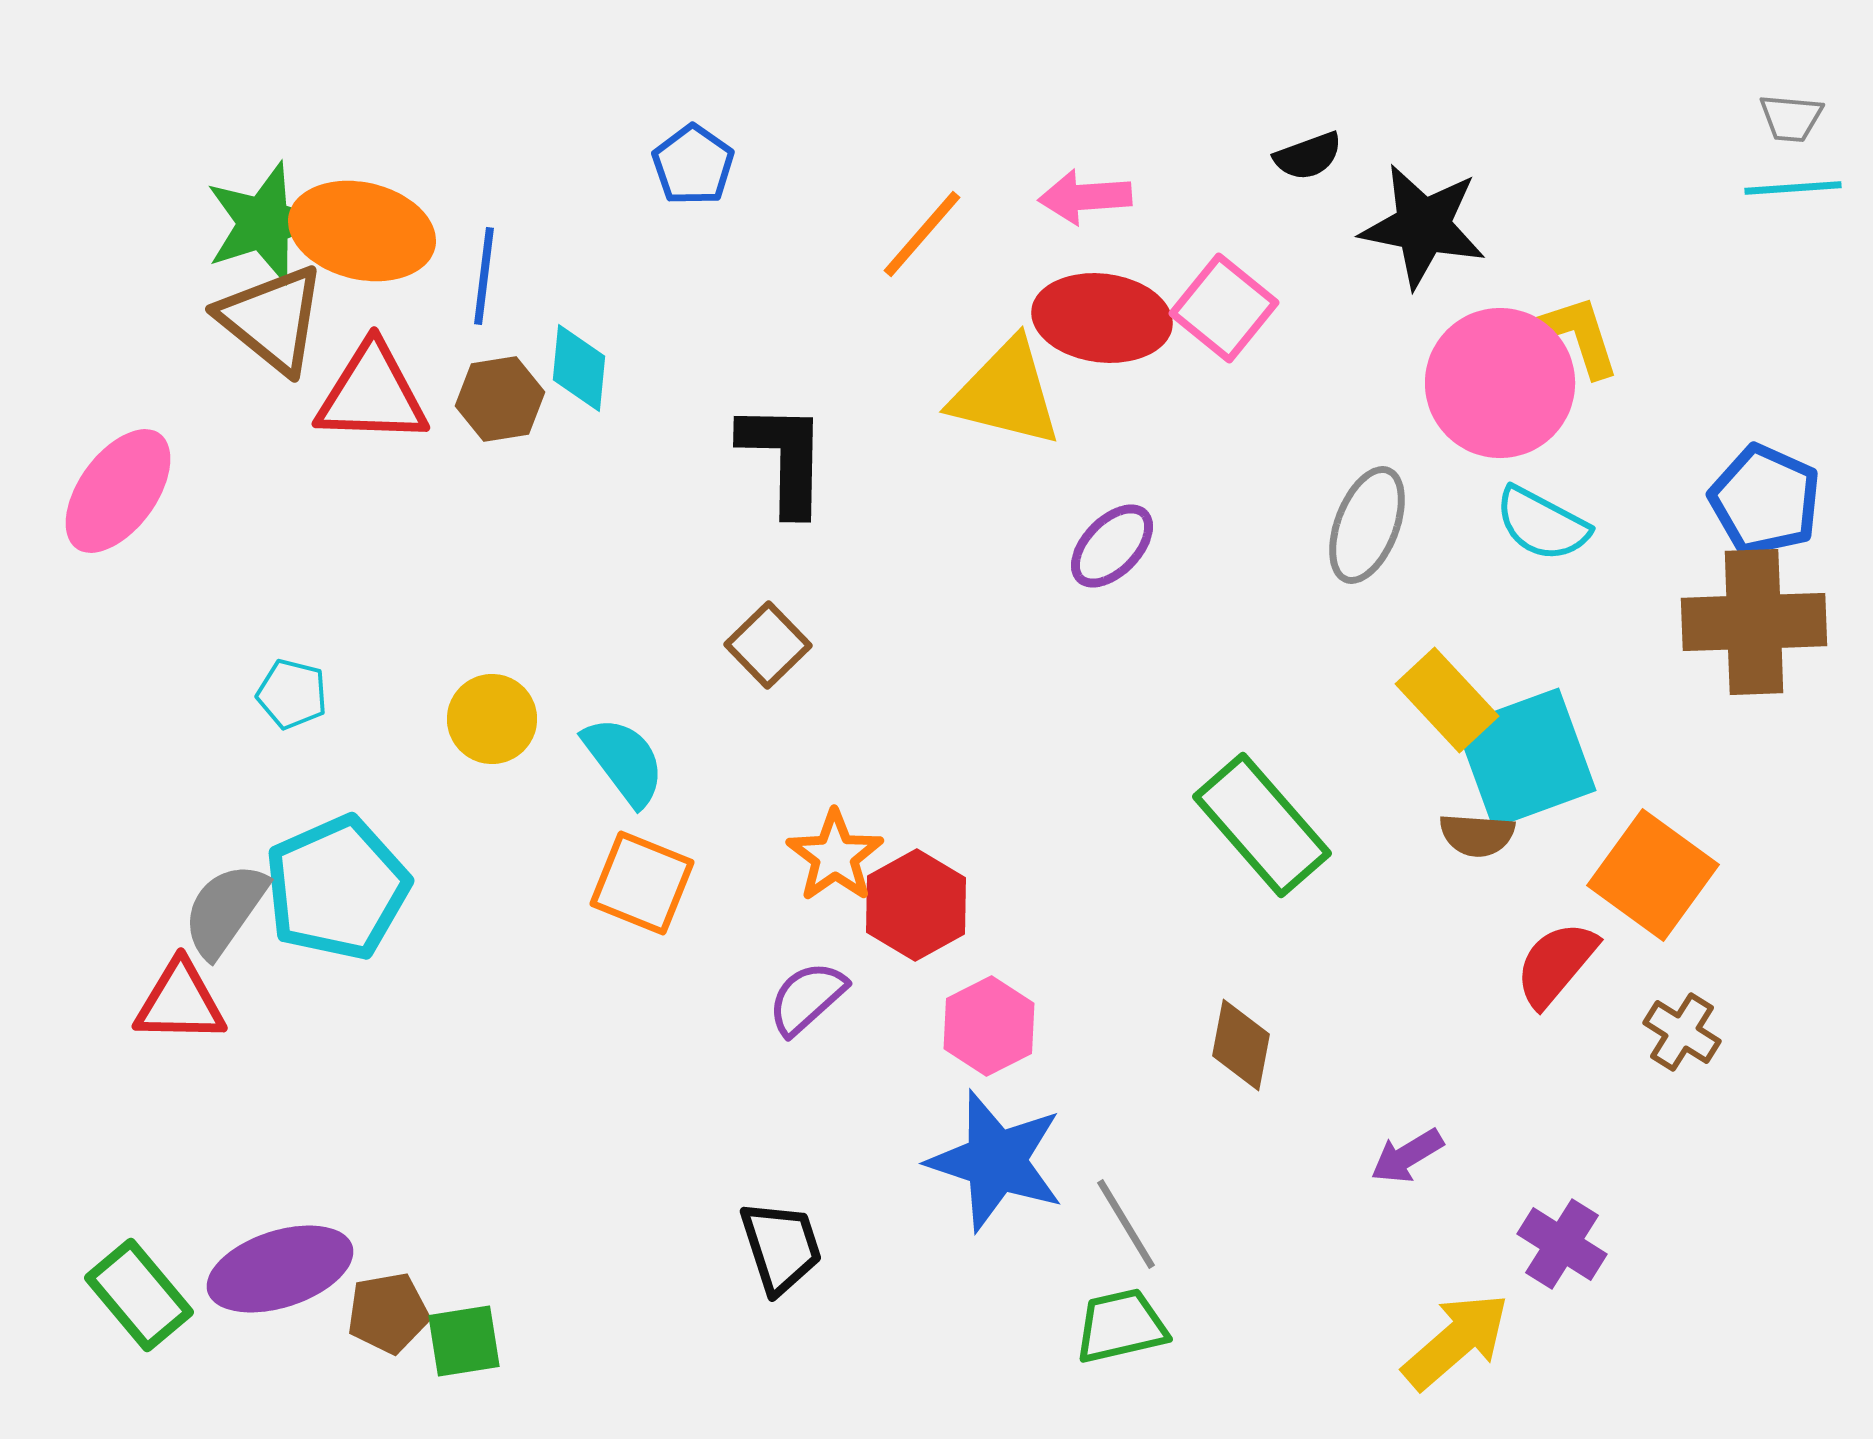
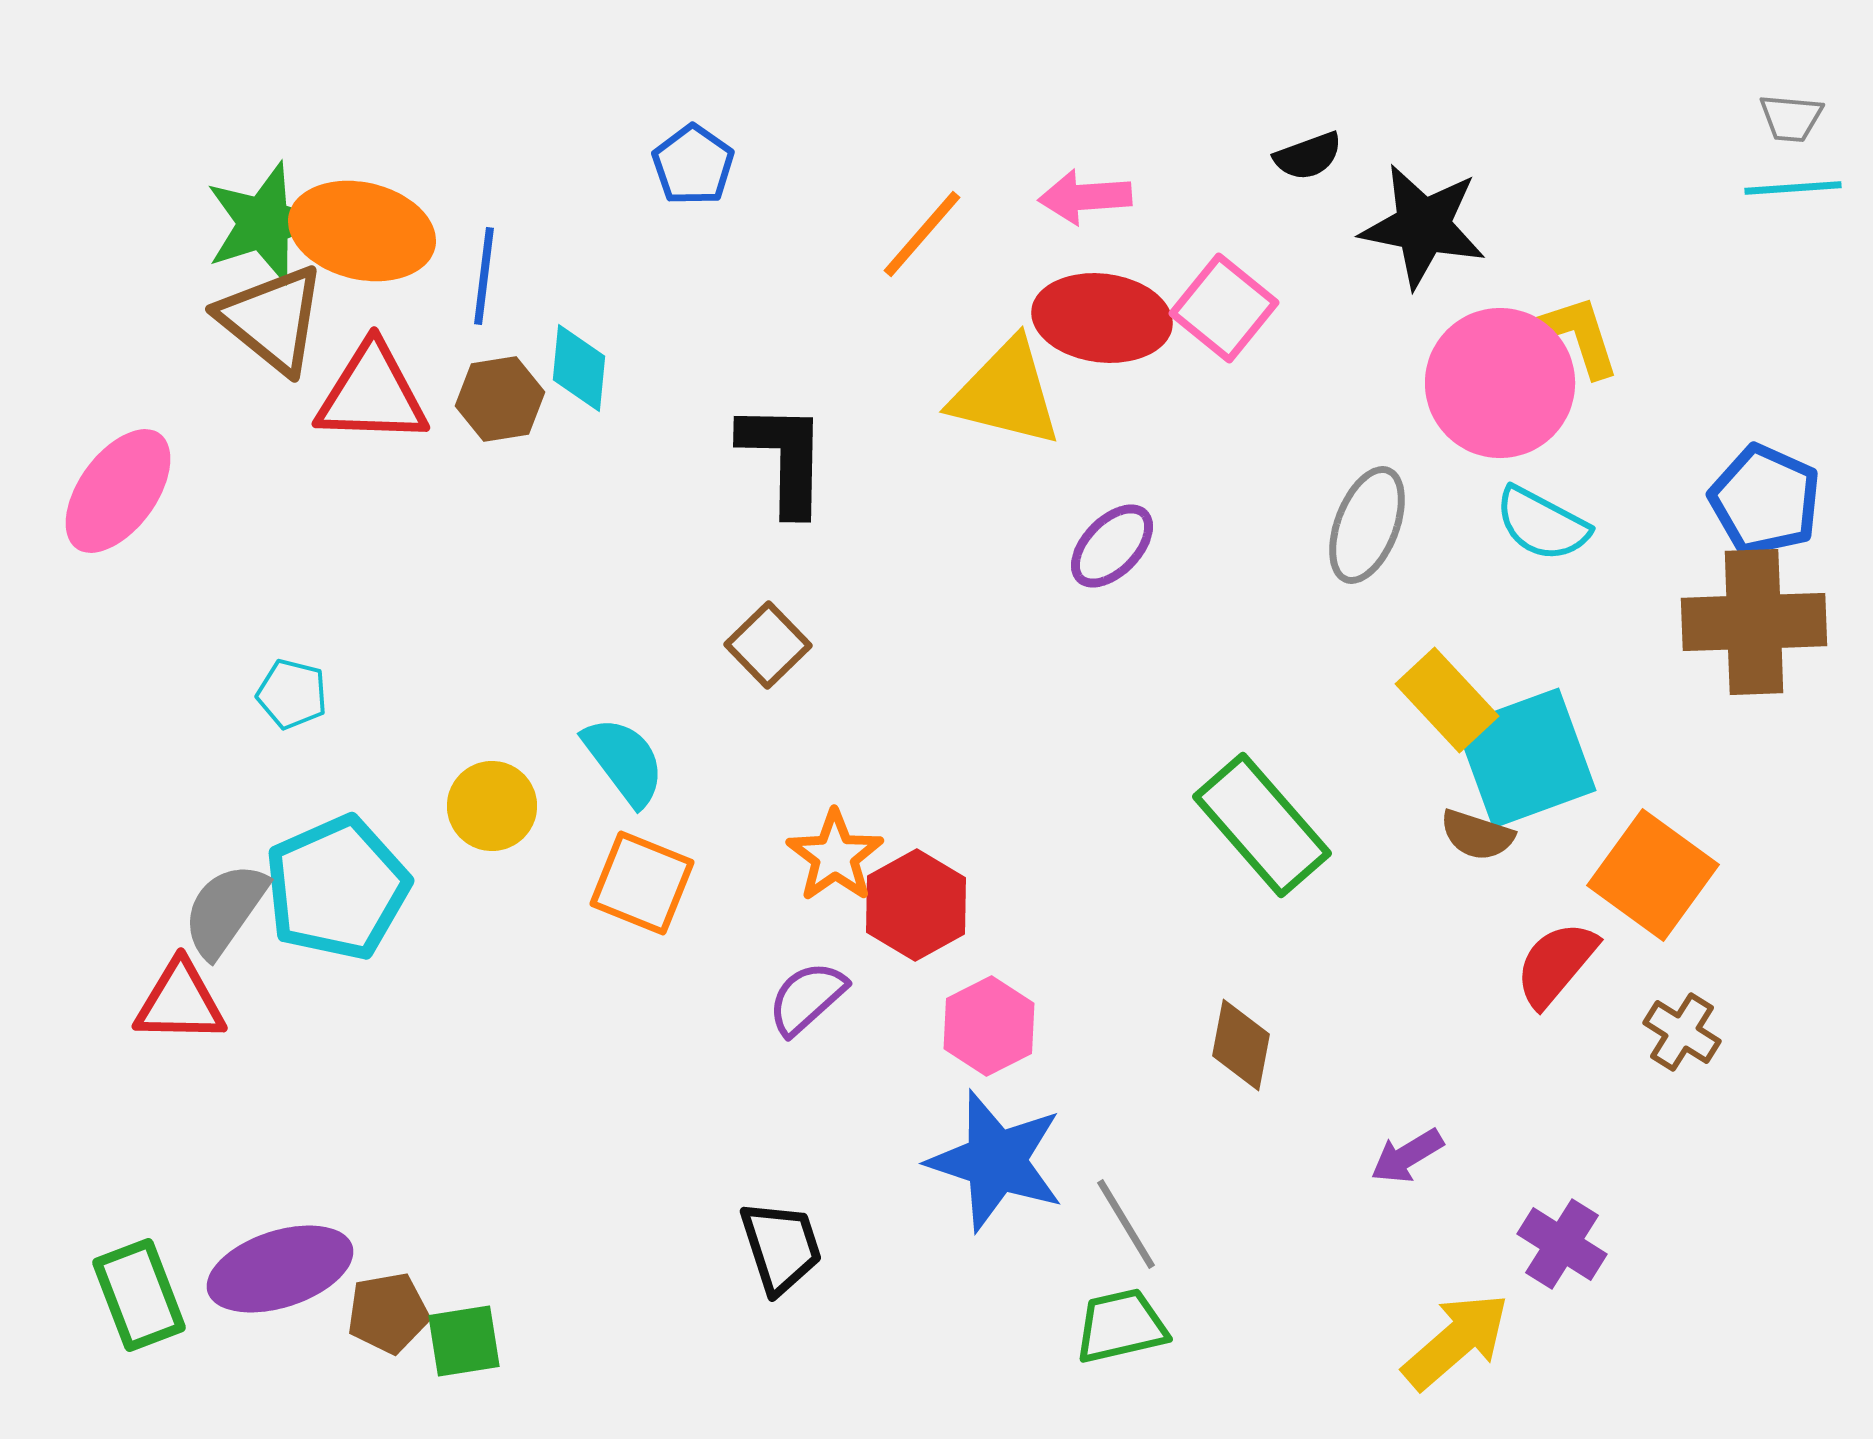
yellow circle at (492, 719): moved 87 px down
brown semicircle at (1477, 835): rotated 14 degrees clockwise
green rectangle at (139, 1295): rotated 19 degrees clockwise
